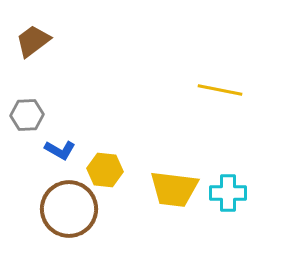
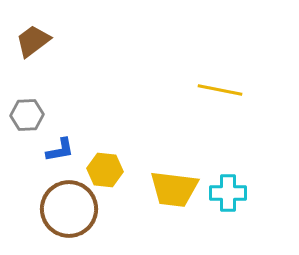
blue L-shape: rotated 40 degrees counterclockwise
